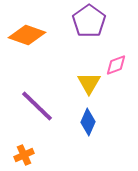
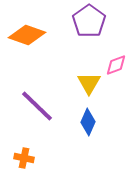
orange cross: moved 3 px down; rotated 36 degrees clockwise
